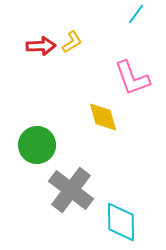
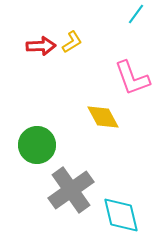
yellow diamond: rotated 12 degrees counterclockwise
gray cross: rotated 18 degrees clockwise
cyan diamond: moved 7 px up; rotated 12 degrees counterclockwise
